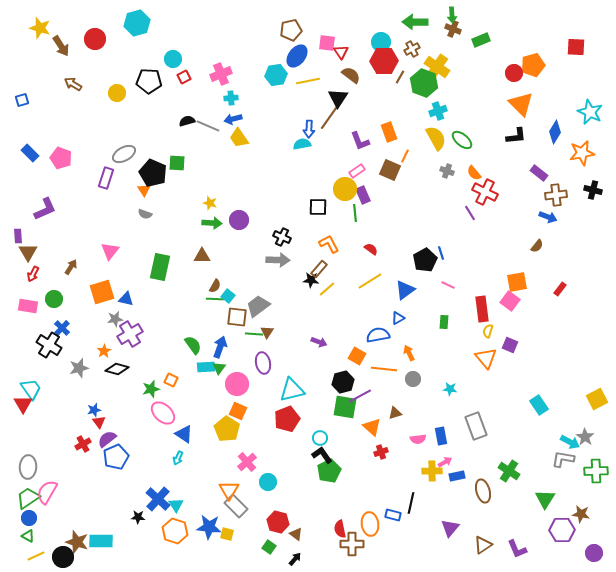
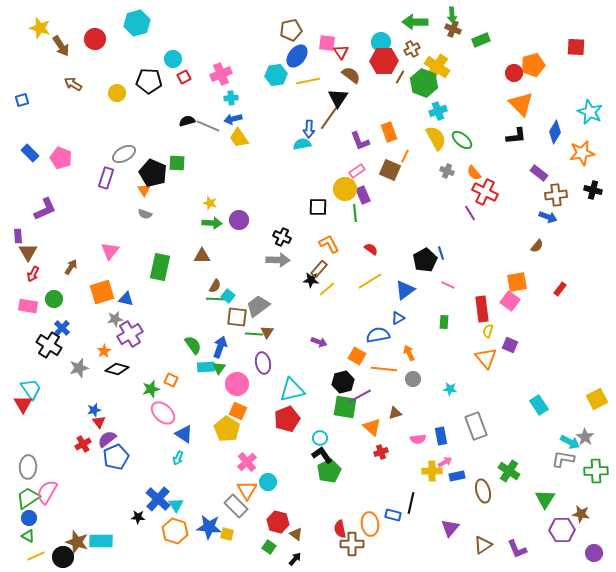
orange triangle at (229, 490): moved 18 px right
